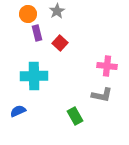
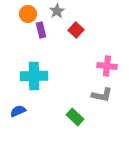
purple rectangle: moved 4 px right, 3 px up
red square: moved 16 px right, 13 px up
green rectangle: moved 1 px down; rotated 18 degrees counterclockwise
